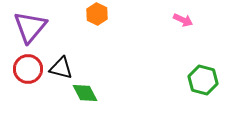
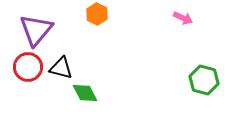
pink arrow: moved 2 px up
purple triangle: moved 6 px right, 3 px down
red circle: moved 2 px up
green hexagon: moved 1 px right
